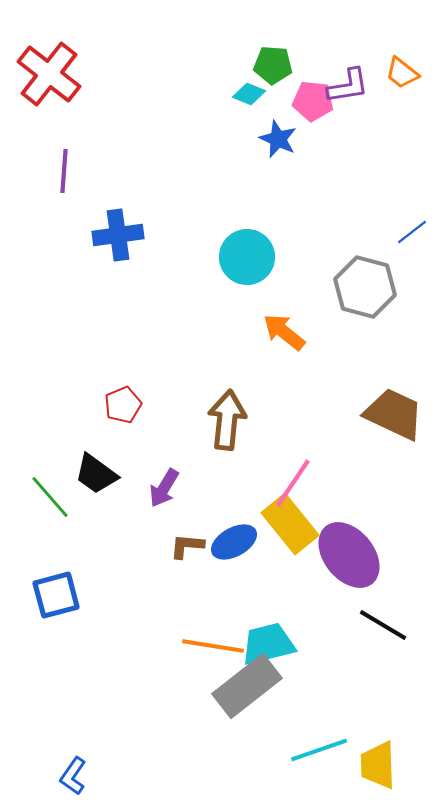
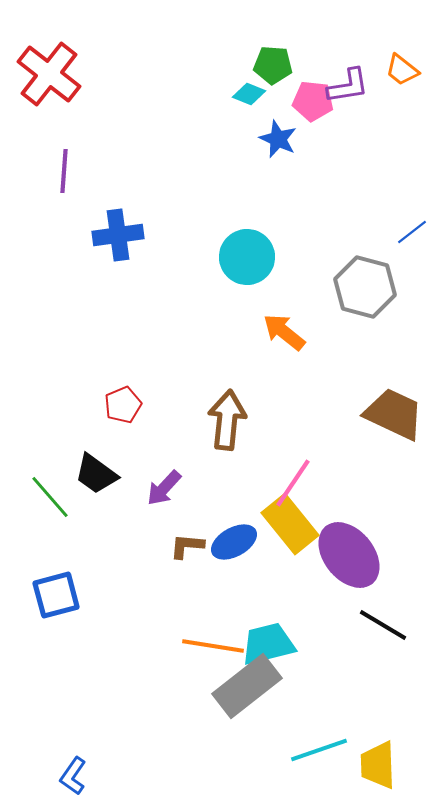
orange trapezoid: moved 3 px up
purple arrow: rotated 12 degrees clockwise
